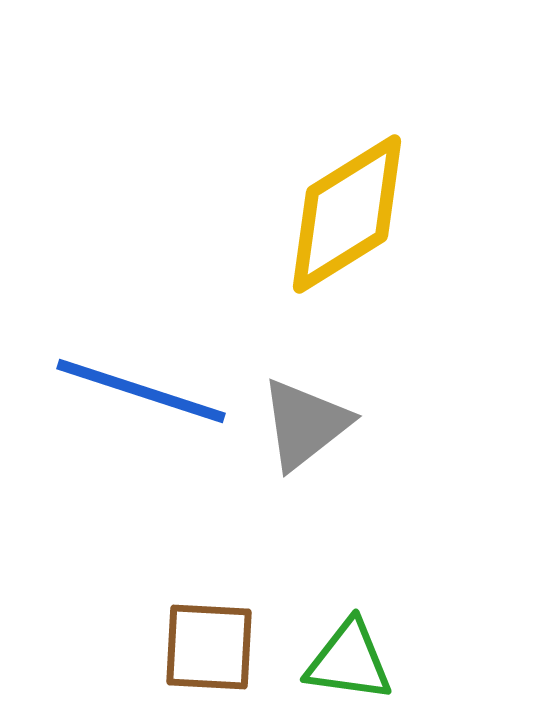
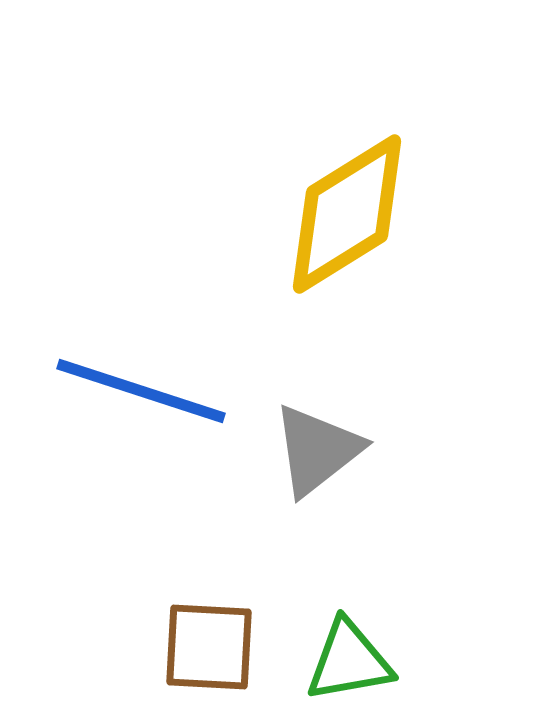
gray triangle: moved 12 px right, 26 px down
green triangle: rotated 18 degrees counterclockwise
